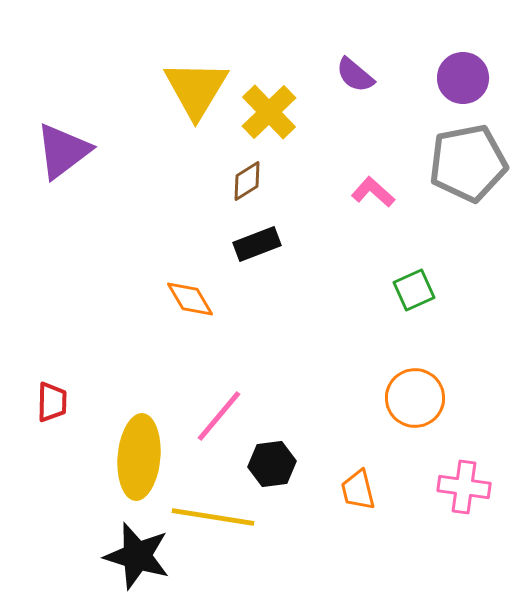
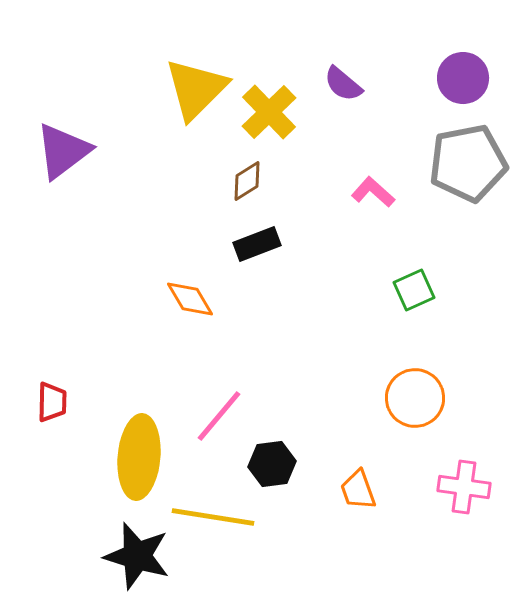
purple semicircle: moved 12 px left, 9 px down
yellow triangle: rotated 14 degrees clockwise
orange trapezoid: rotated 6 degrees counterclockwise
